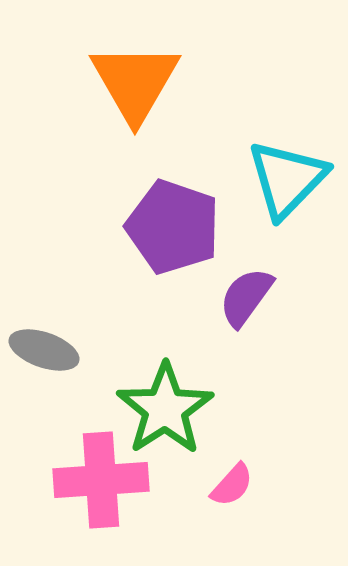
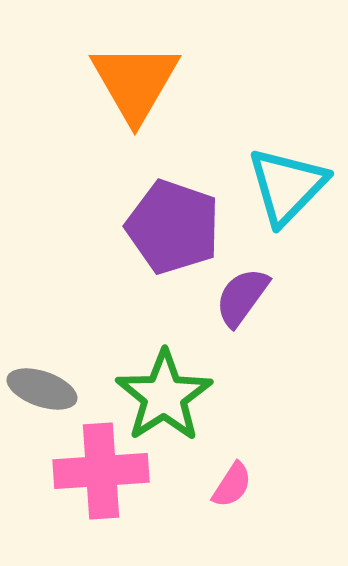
cyan triangle: moved 7 px down
purple semicircle: moved 4 px left
gray ellipse: moved 2 px left, 39 px down
green star: moved 1 px left, 13 px up
pink cross: moved 9 px up
pink semicircle: rotated 9 degrees counterclockwise
